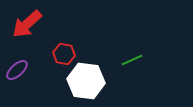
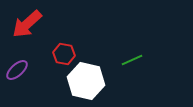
white hexagon: rotated 6 degrees clockwise
